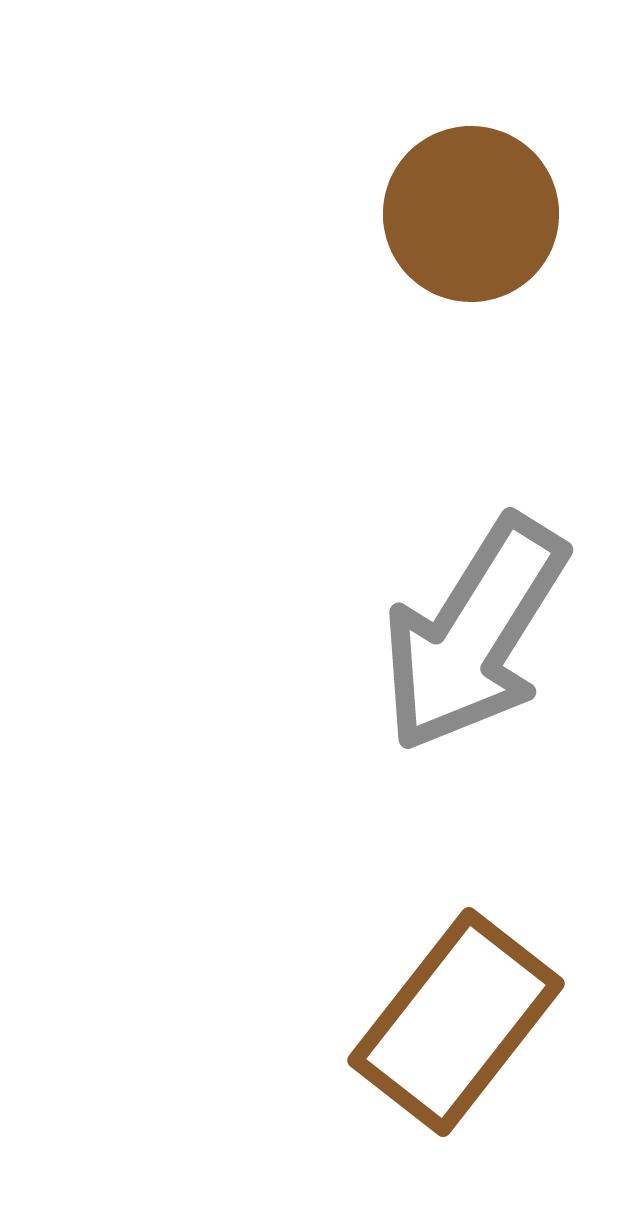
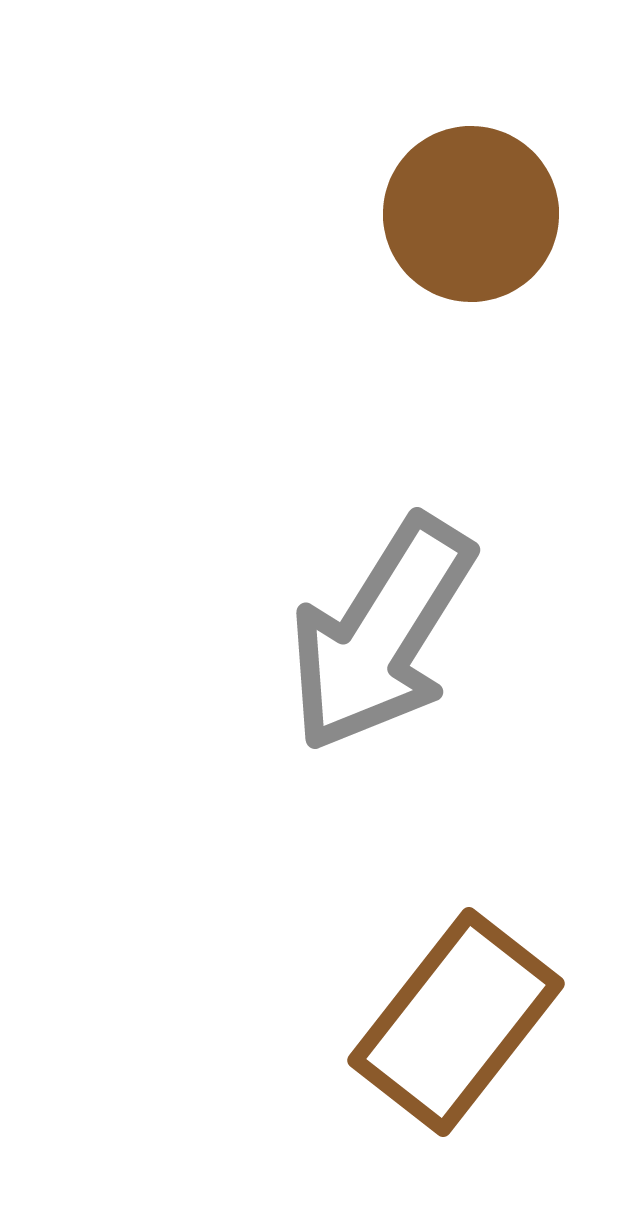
gray arrow: moved 93 px left
